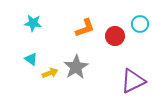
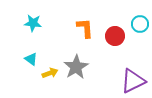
orange L-shape: rotated 75 degrees counterclockwise
